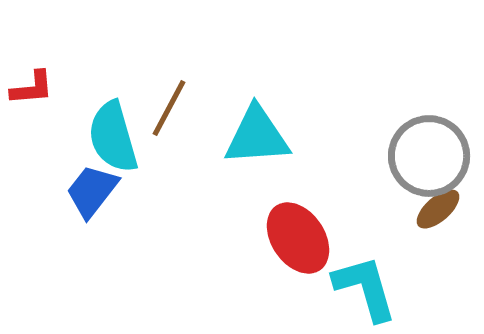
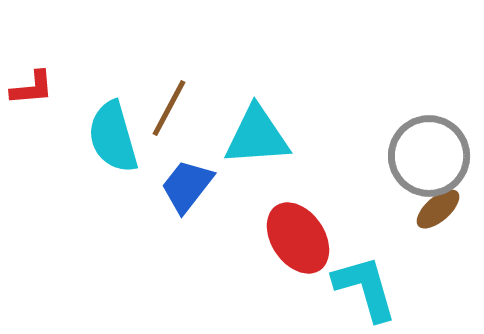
blue trapezoid: moved 95 px right, 5 px up
